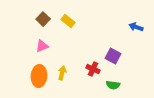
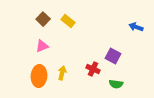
green semicircle: moved 3 px right, 1 px up
